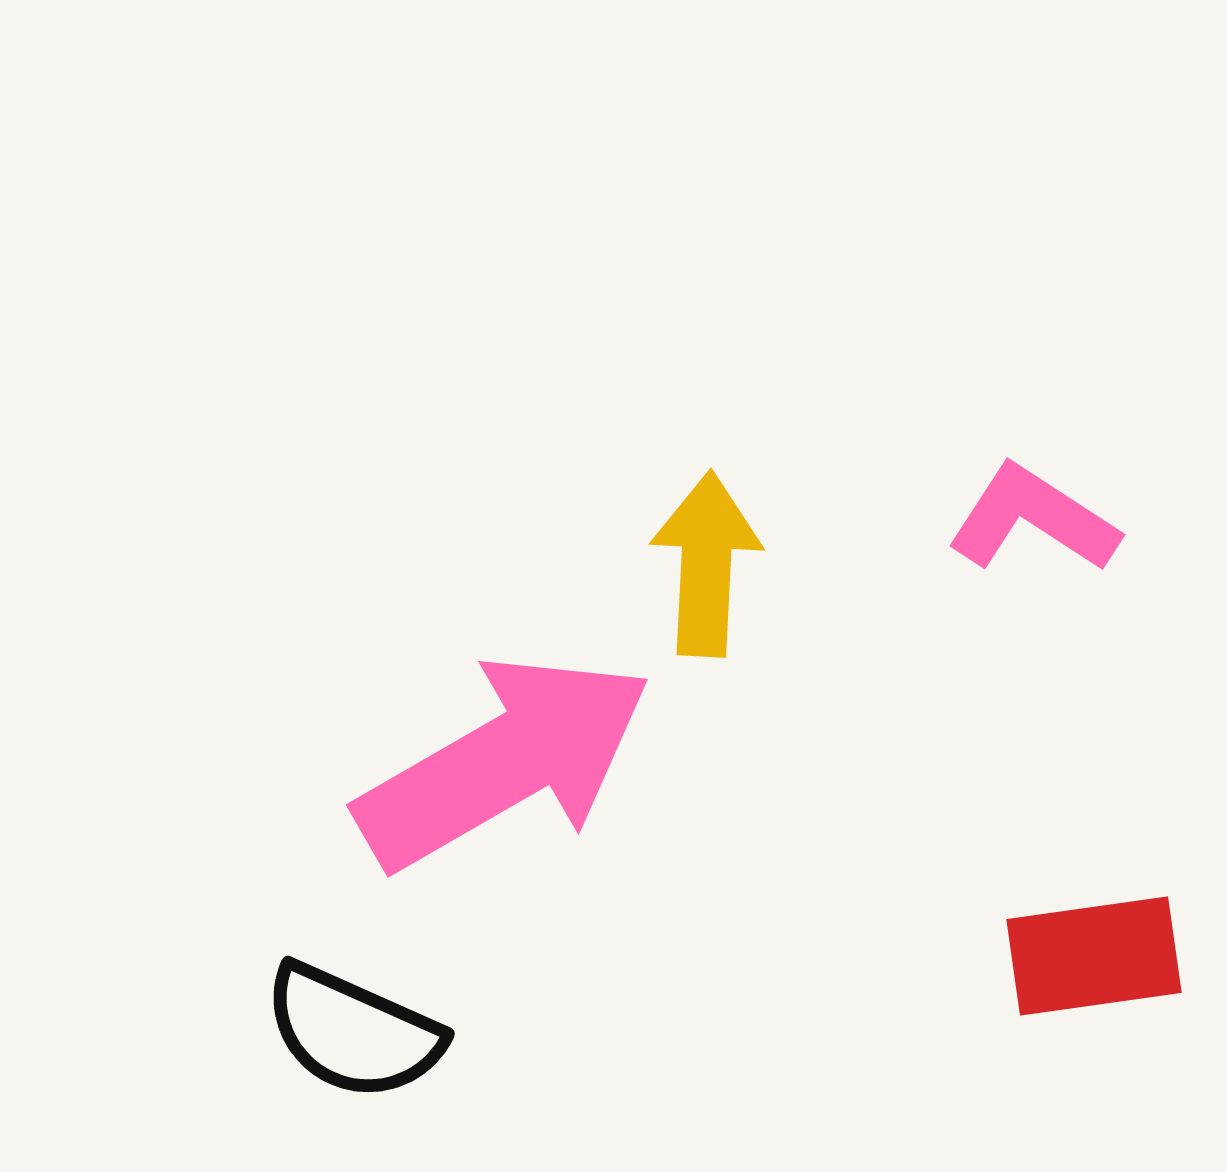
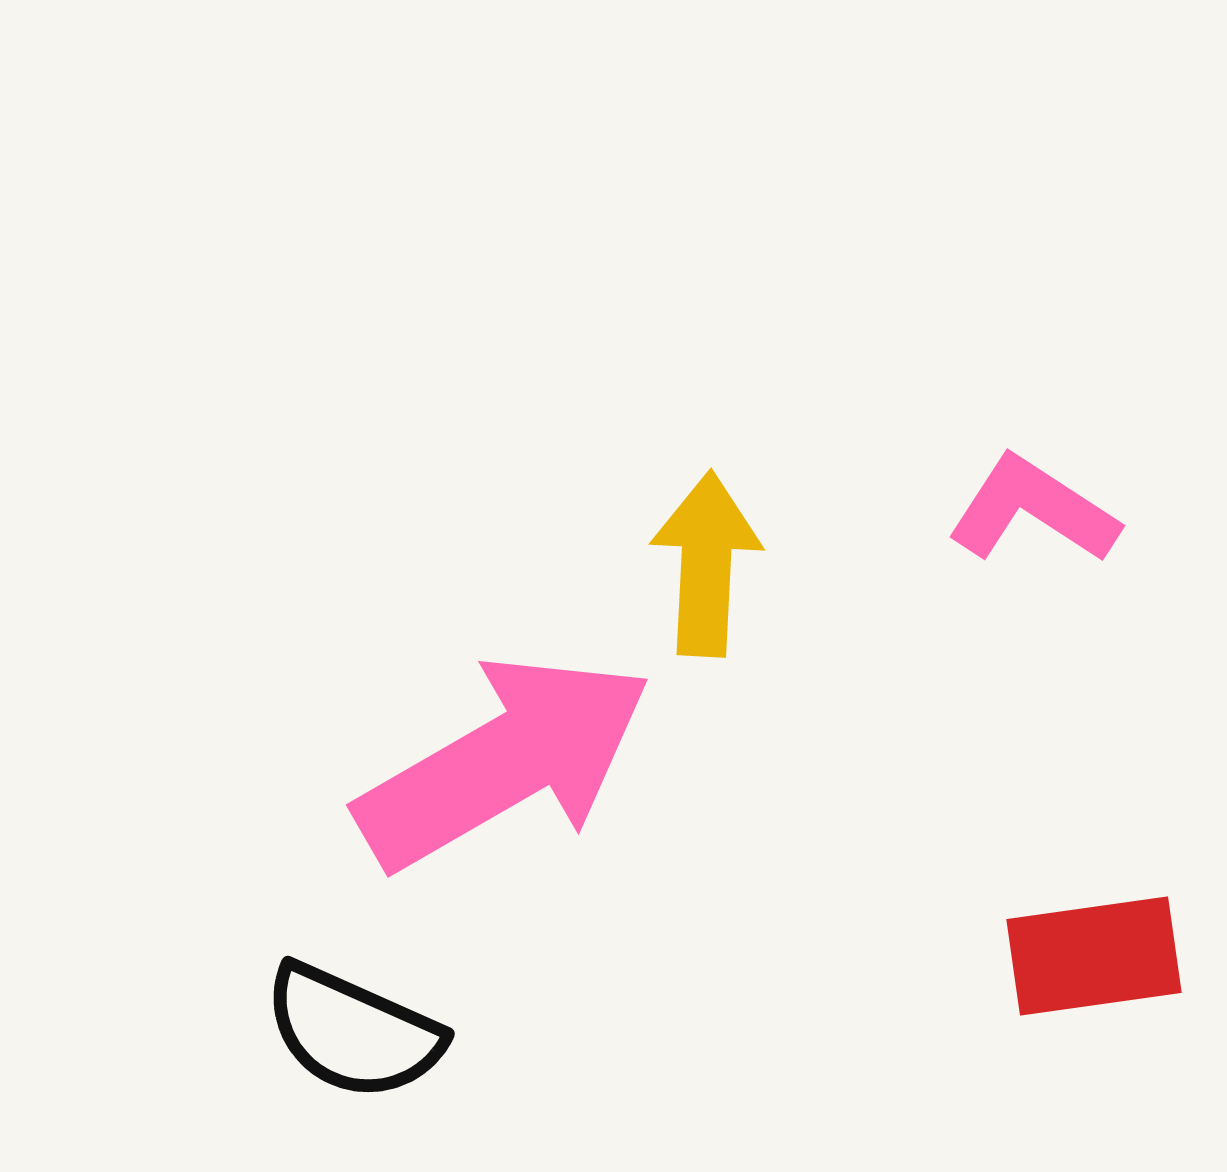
pink L-shape: moved 9 px up
